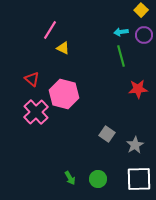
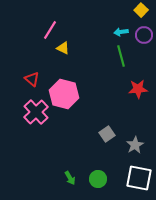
gray square: rotated 21 degrees clockwise
white square: moved 1 px up; rotated 12 degrees clockwise
